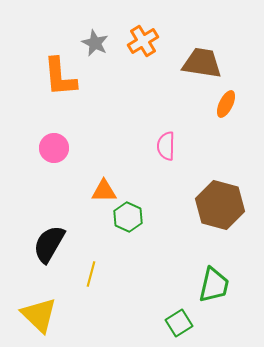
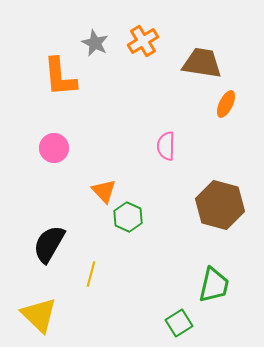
orange triangle: rotated 48 degrees clockwise
